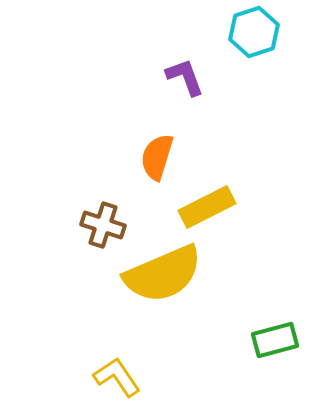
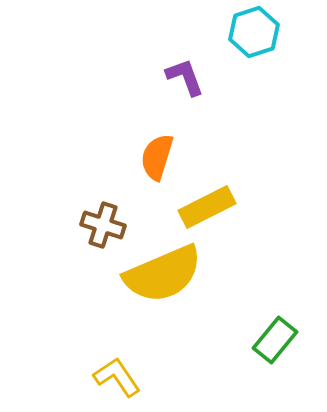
green rectangle: rotated 36 degrees counterclockwise
